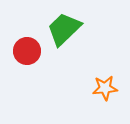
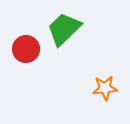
red circle: moved 1 px left, 2 px up
